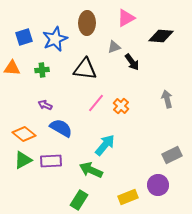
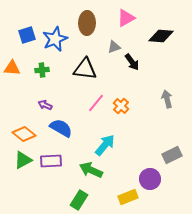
blue square: moved 3 px right, 2 px up
purple circle: moved 8 px left, 6 px up
